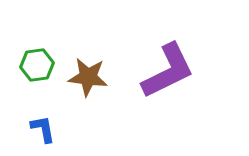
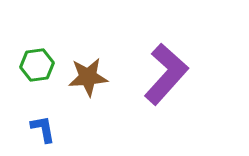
purple L-shape: moved 2 px left, 3 px down; rotated 22 degrees counterclockwise
brown star: rotated 12 degrees counterclockwise
